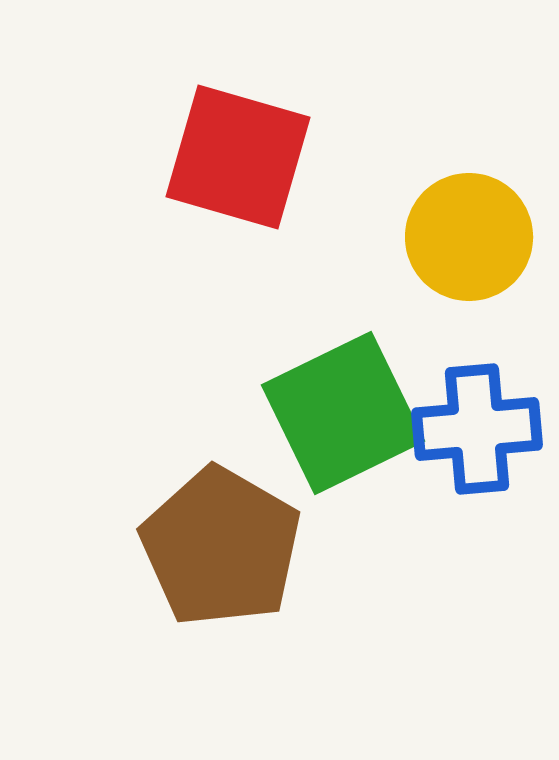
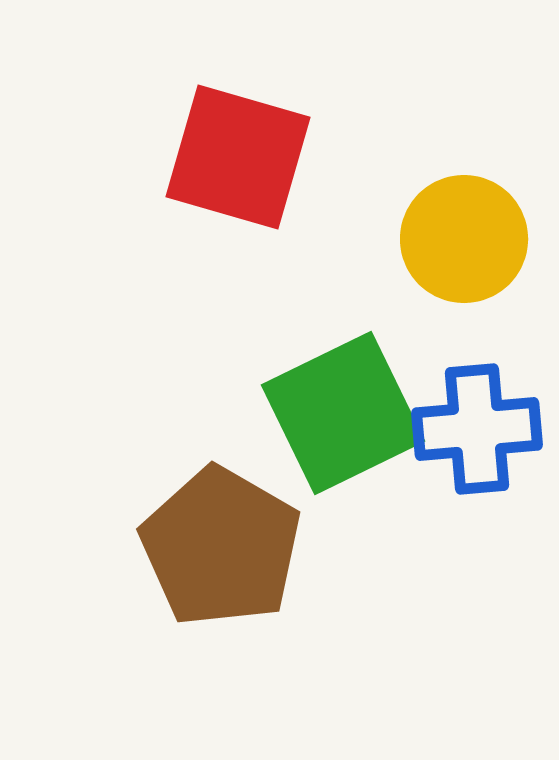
yellow circle: moved 5 px left, 2 px down
